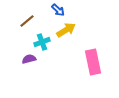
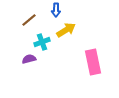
blue arrow: moved 2 px left; rotated 48 degrees clockwise
brown line: moved 2 px right, 1 px up
